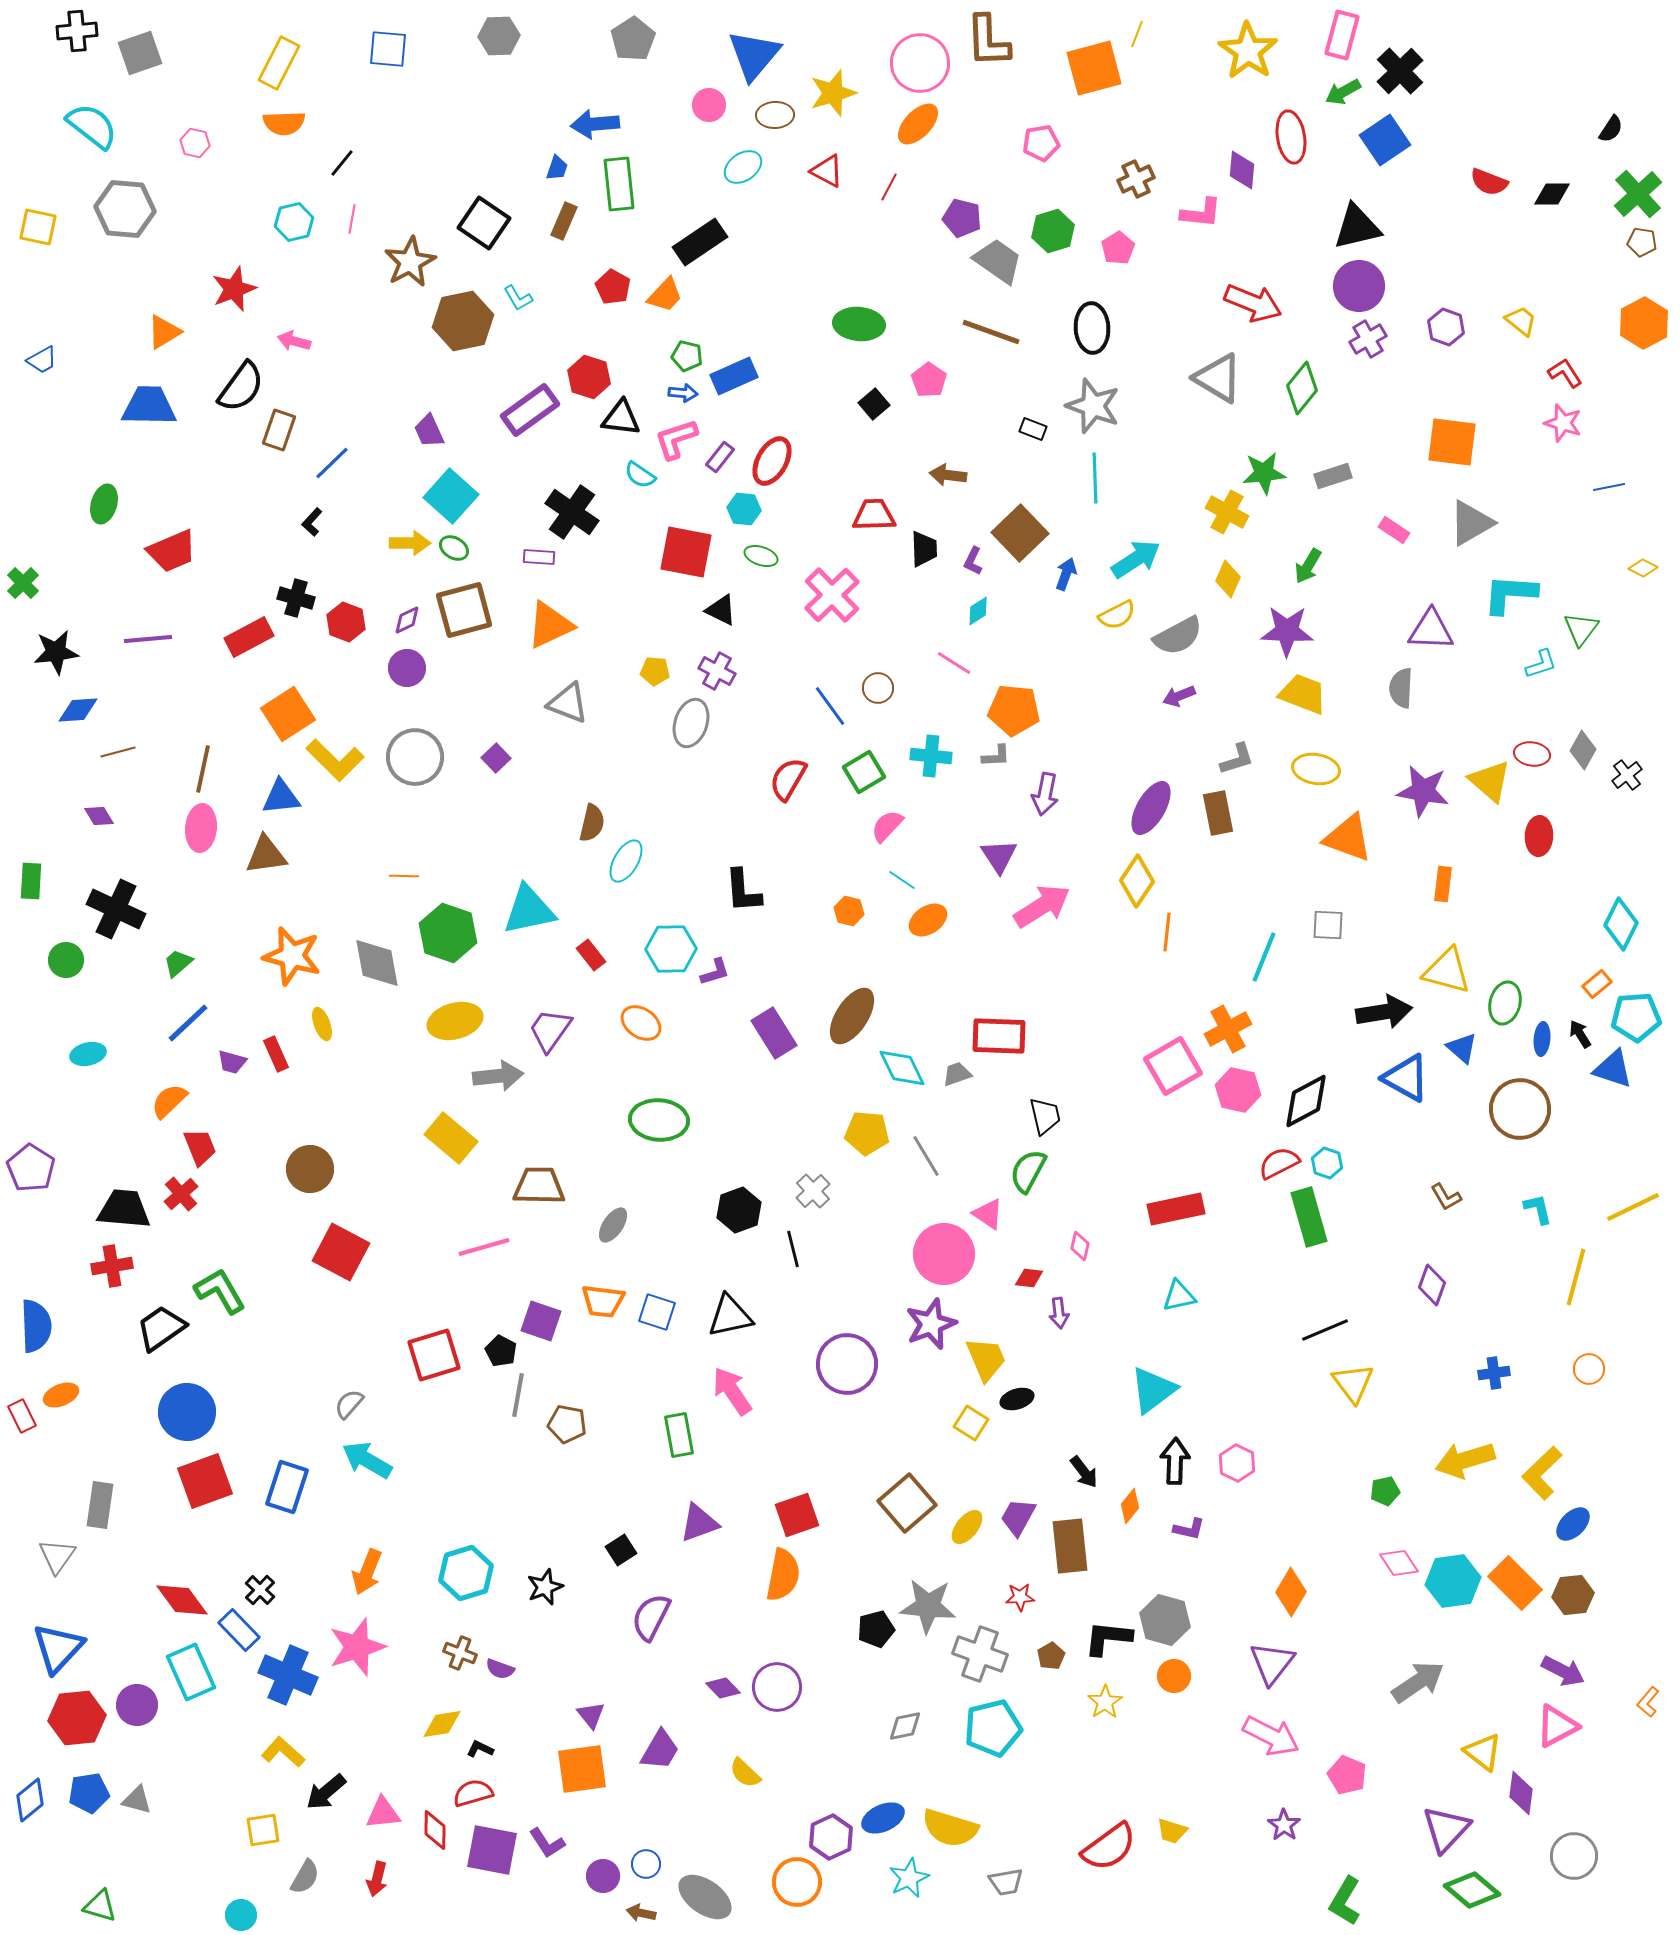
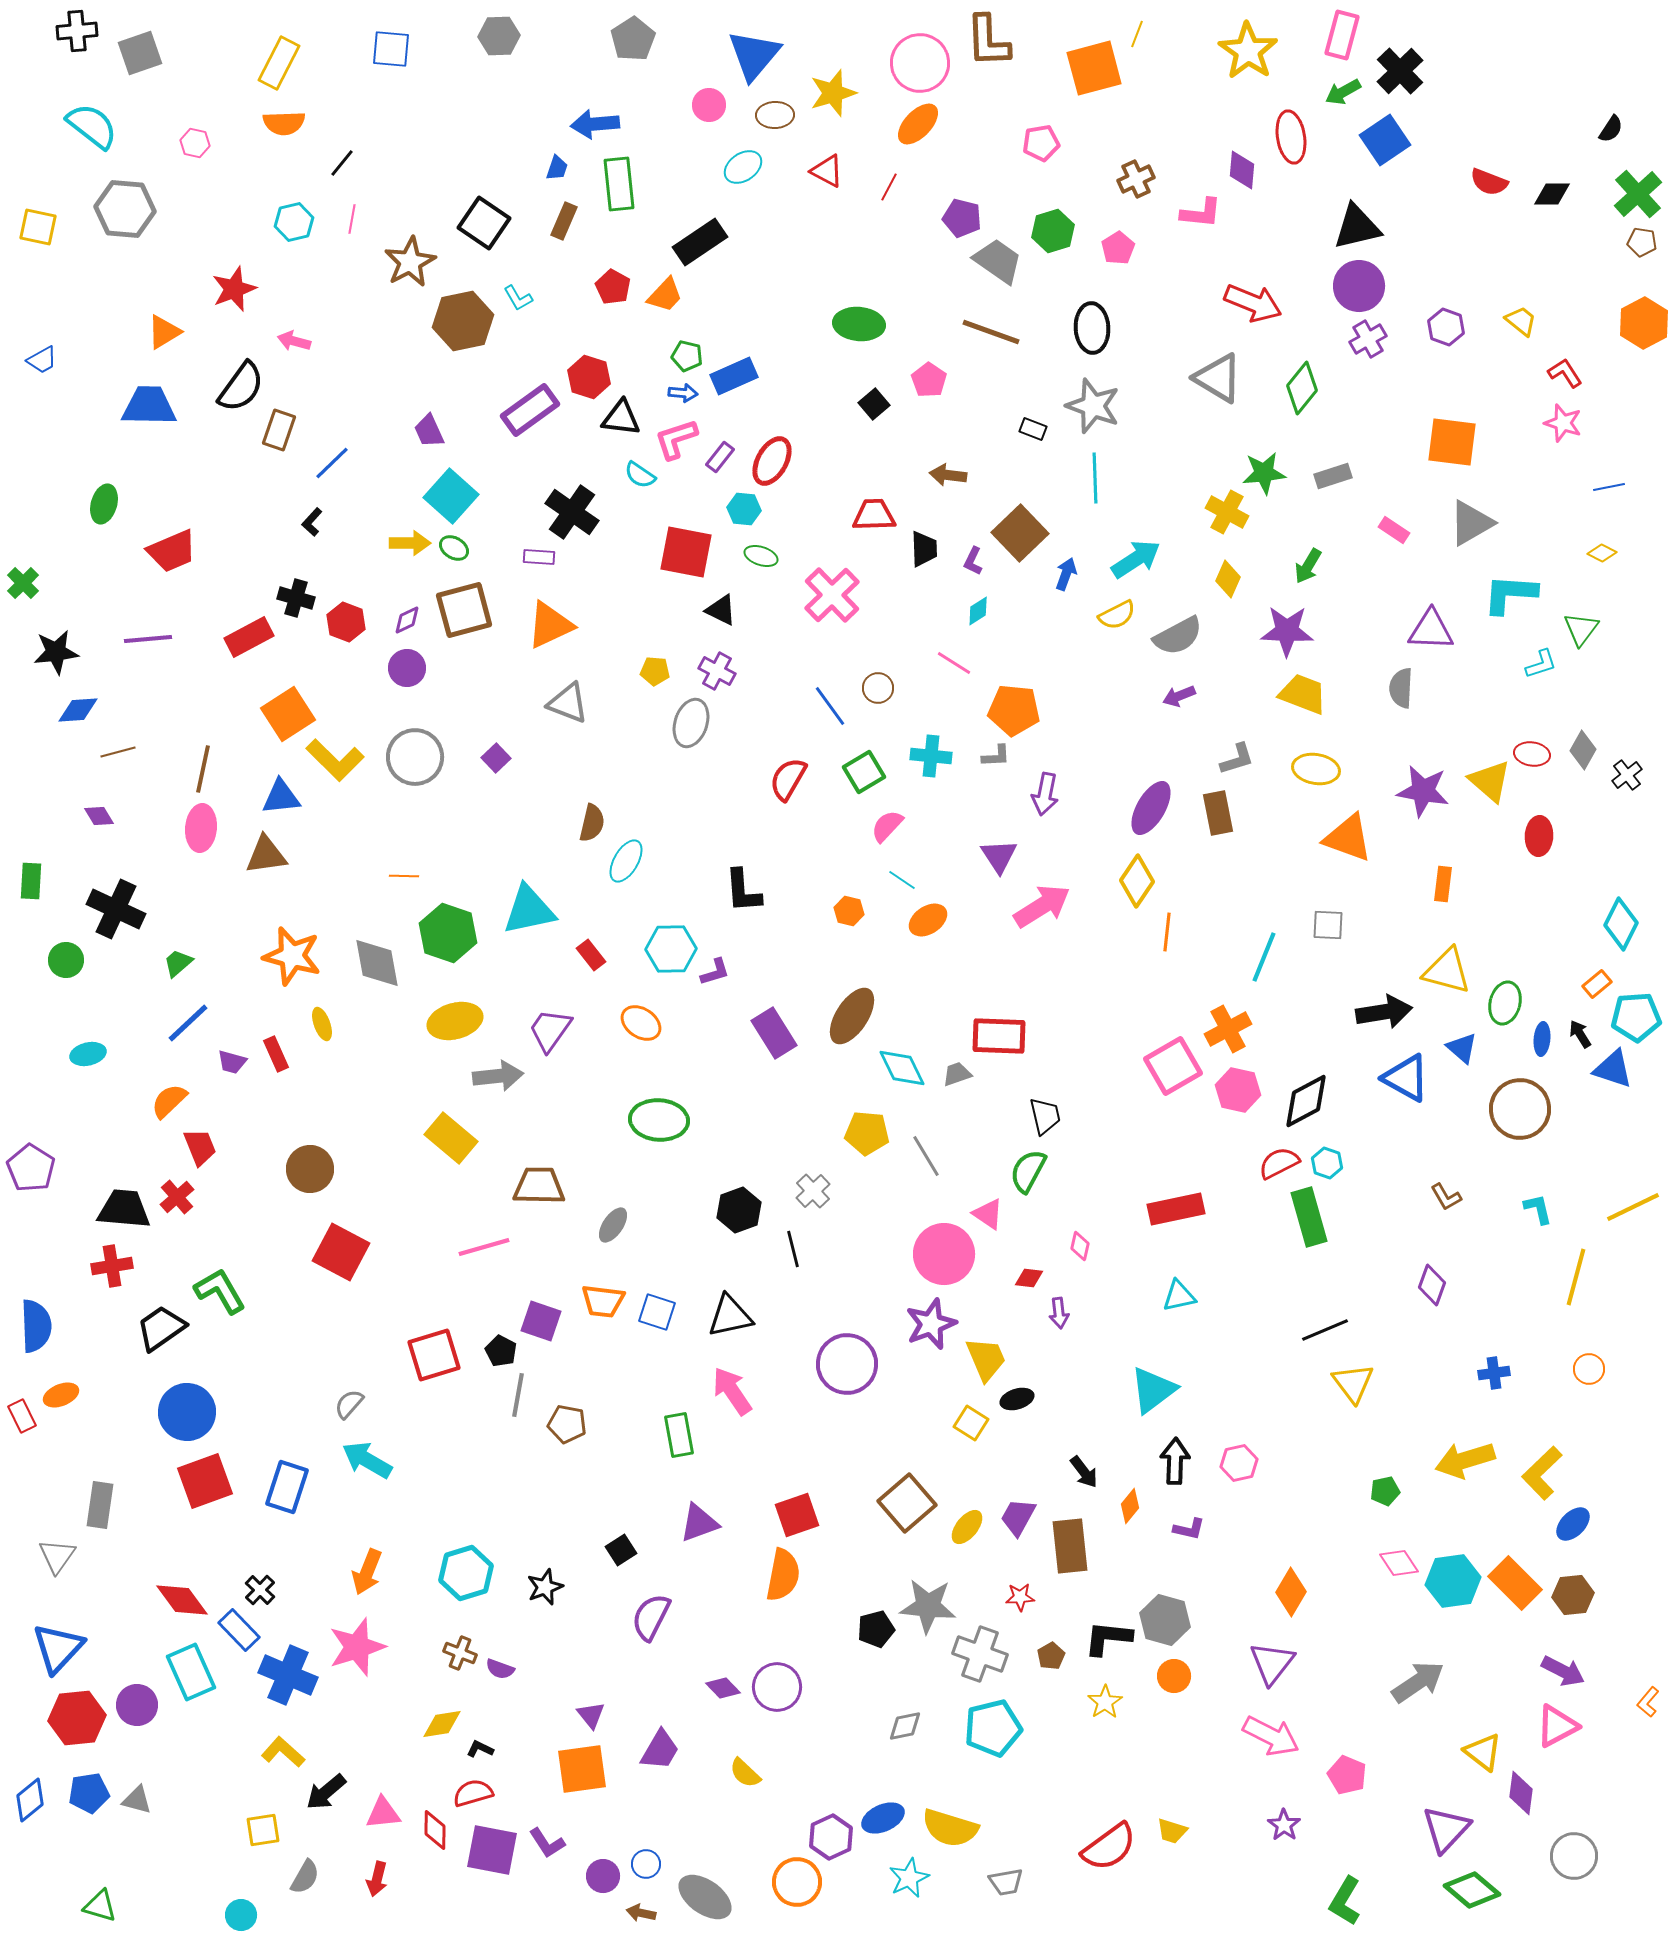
blue square at (388, 49): moved 3 px right
yellow diamond at (1643, 568): moved 41 px left, 15 px up
red cross at (181, 1194): moved 4 px left, 3 px down
pink hexagon at (1237, 1463): moved 2 px right; rotated 21 degrees clockwise
